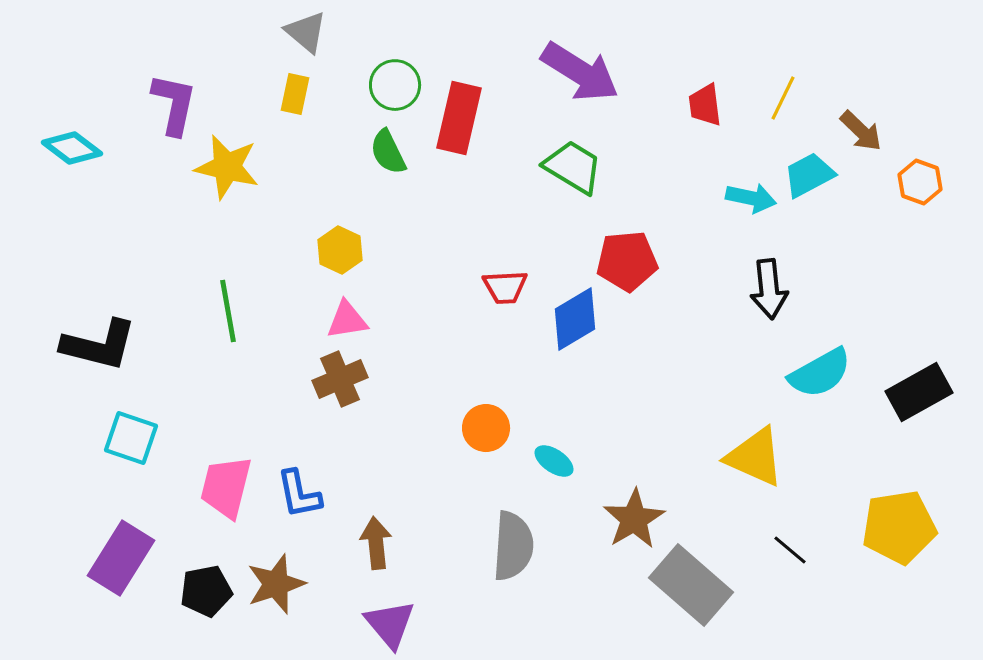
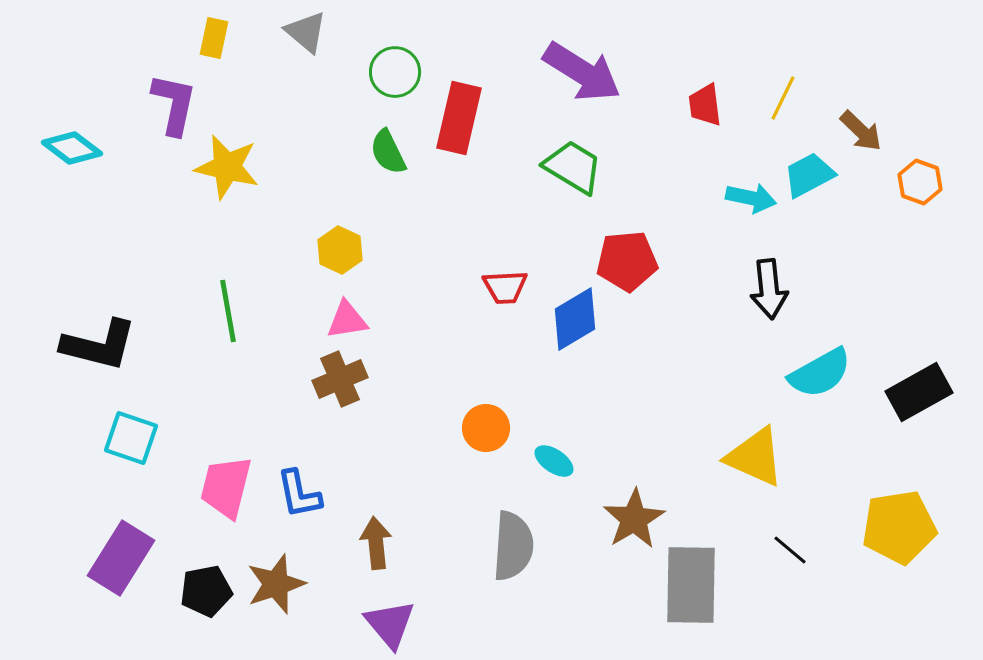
purple arrow at (580, 72): moved 2 px right
green circle at (395, 85): moved 13 px up
yellow rectangle at (295, 94): moved 81 px left, 56 px up
gray rectangle at (691, 585): rotated 50 degrees clockwise
